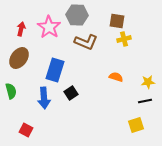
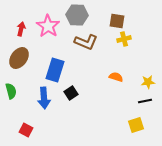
pink star: moved 1 px left, 1 px up
